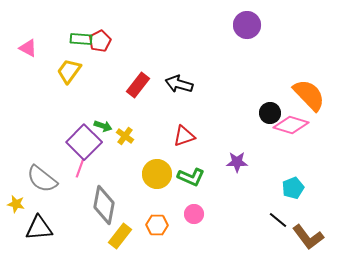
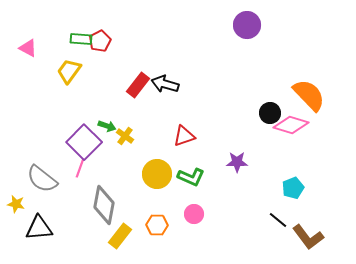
black arrow: moved 14 px left
green arrow: moved 4 px right
